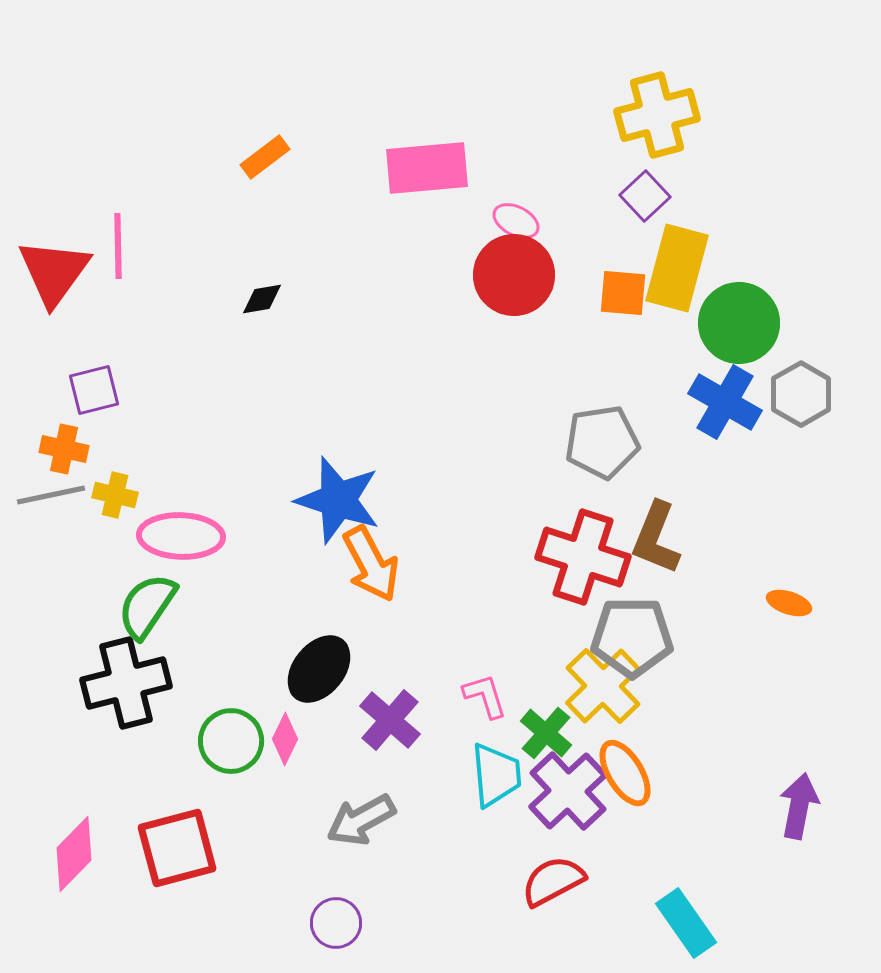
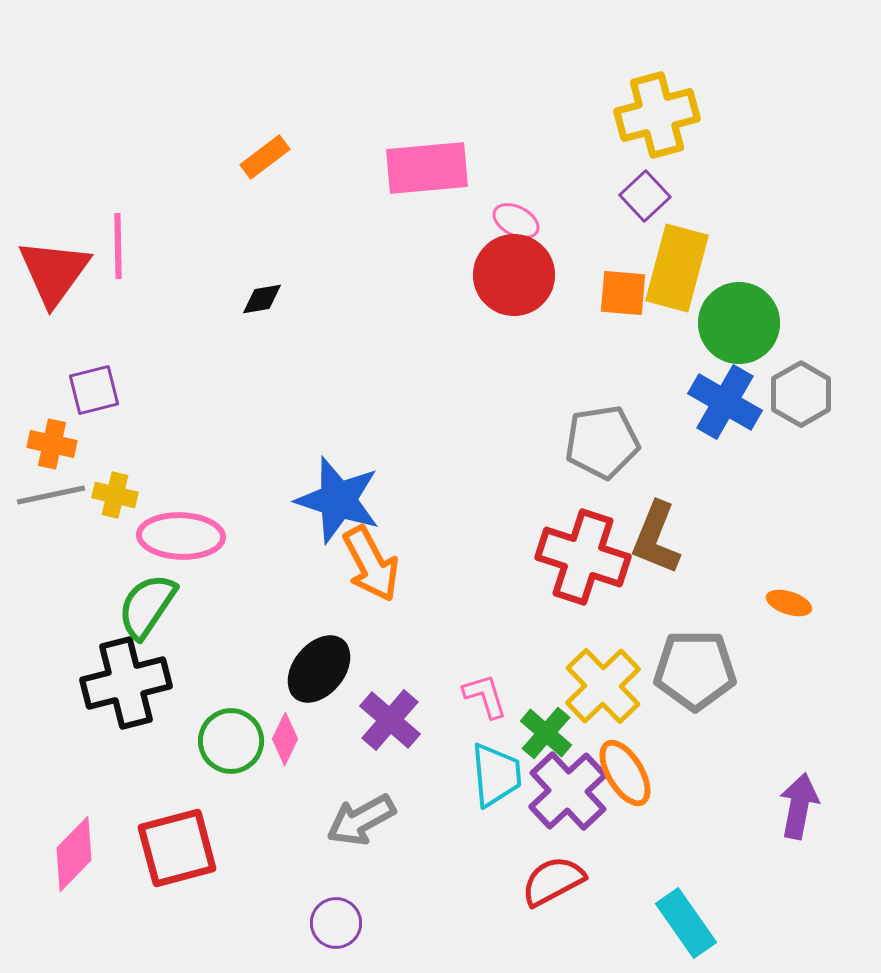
orange cross at (64, 449): moved 12 px left, 5 px up
gray pentagon at (632, 637): moved 63 px right, 33 px down
